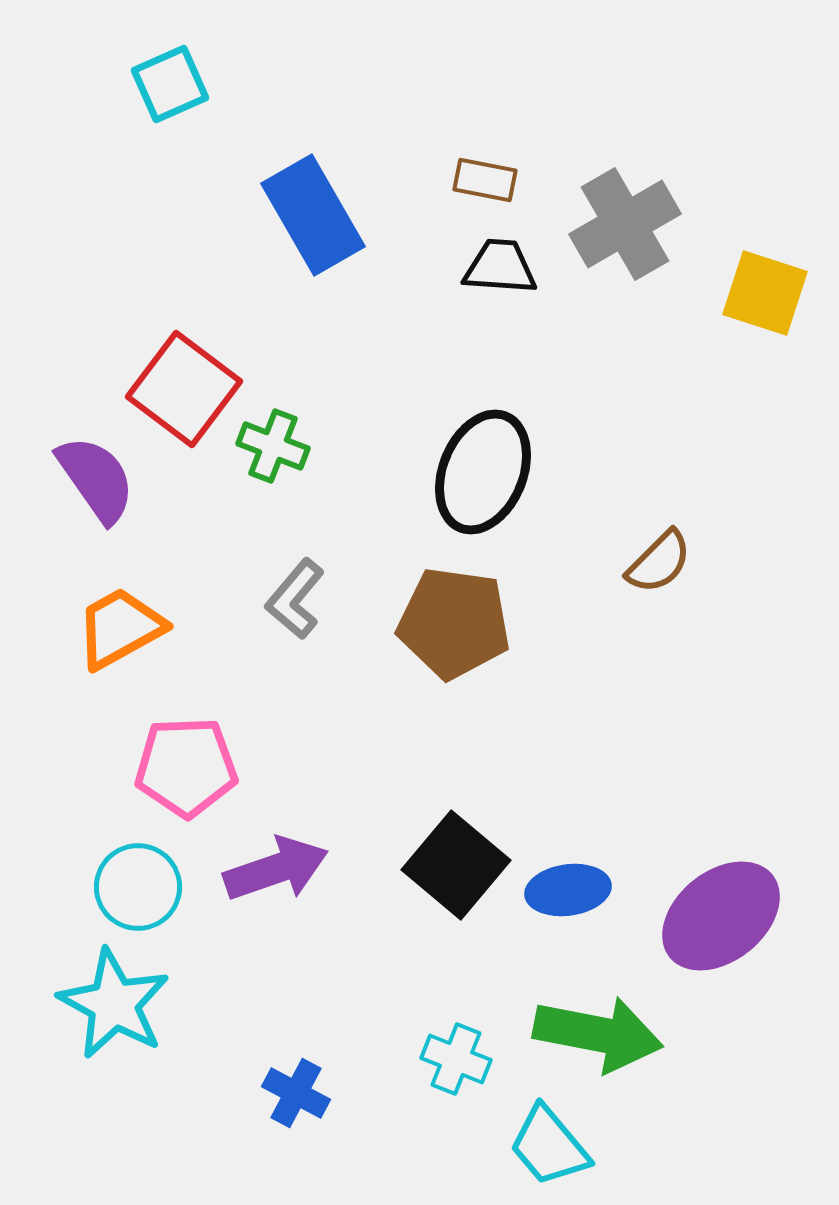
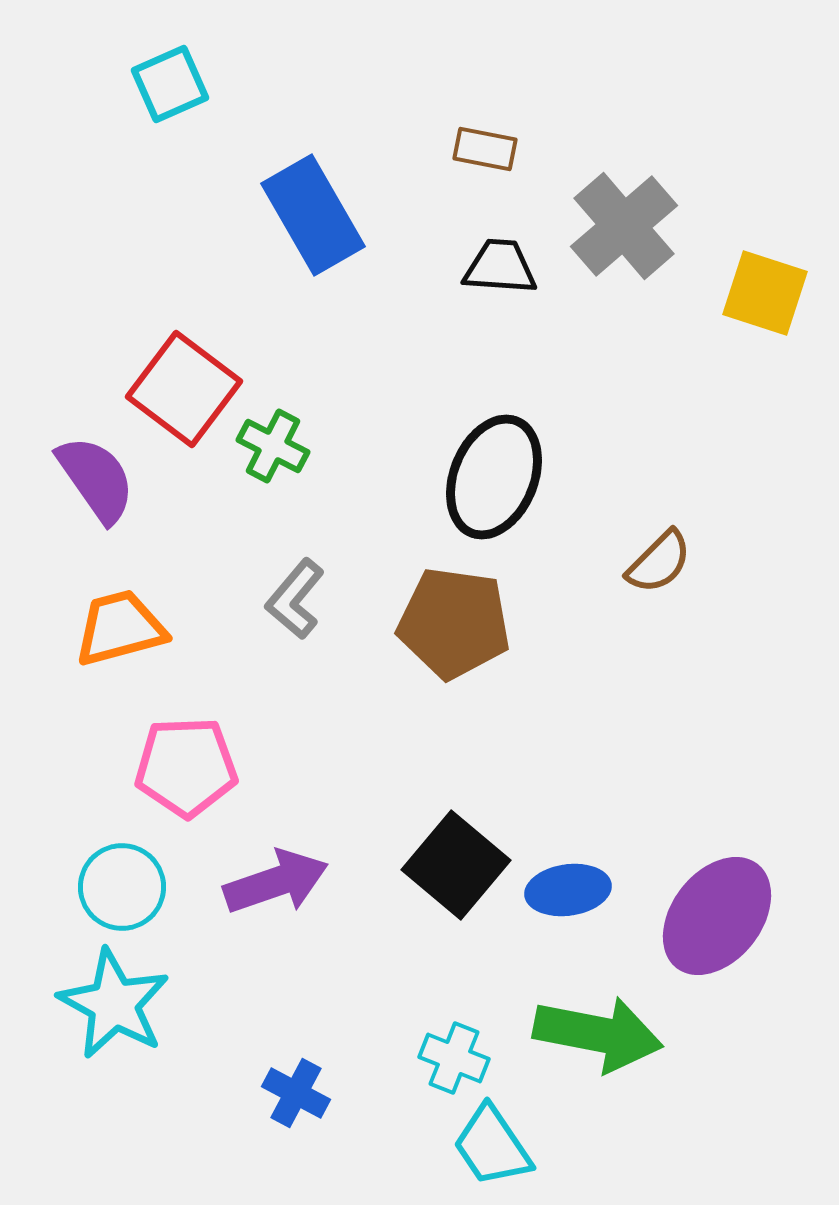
brown rectangle: moved 31 px up
gray cross: moved 1 px left, 2 px down; rotated 11 degrees counterclockwise
green cross: rotated 6 degrees clockwise
black ellipse: moved 11 px right, 5 px down
orange trapezoid: rotated 14 degrees clockwise
purple arrow: moved 13 px down
cyan circle: moved 16 px left
purple ellipse: moved 4 px left; rotated 13 degrees counterclockwise
cyan cross: moved 2 px left, 1 px up
cyan trapezoid: moved 57 px left; rotated 6 degrees clockwise
